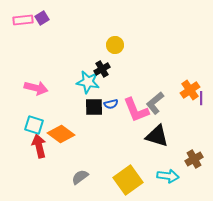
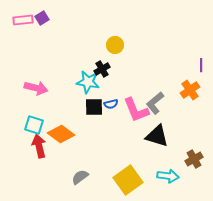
purple line: moved 33 px up
